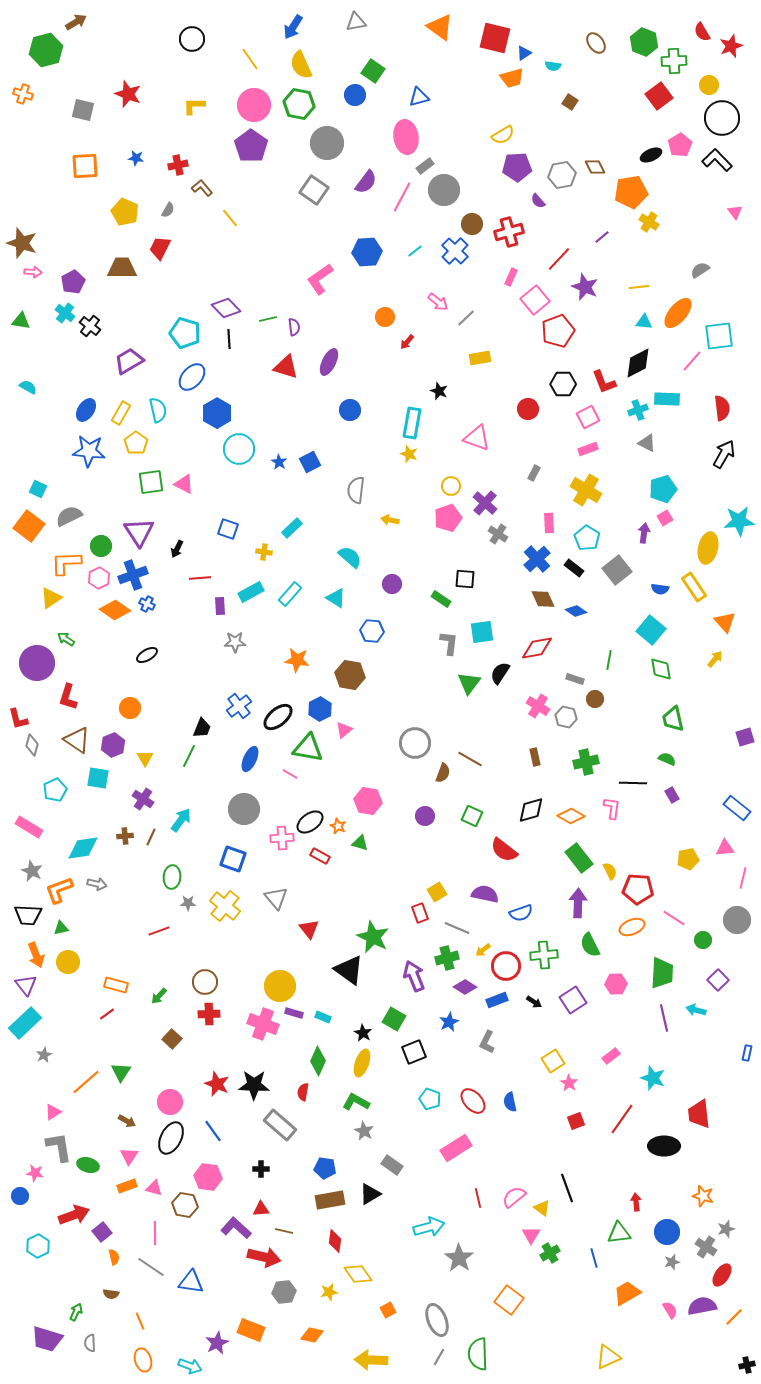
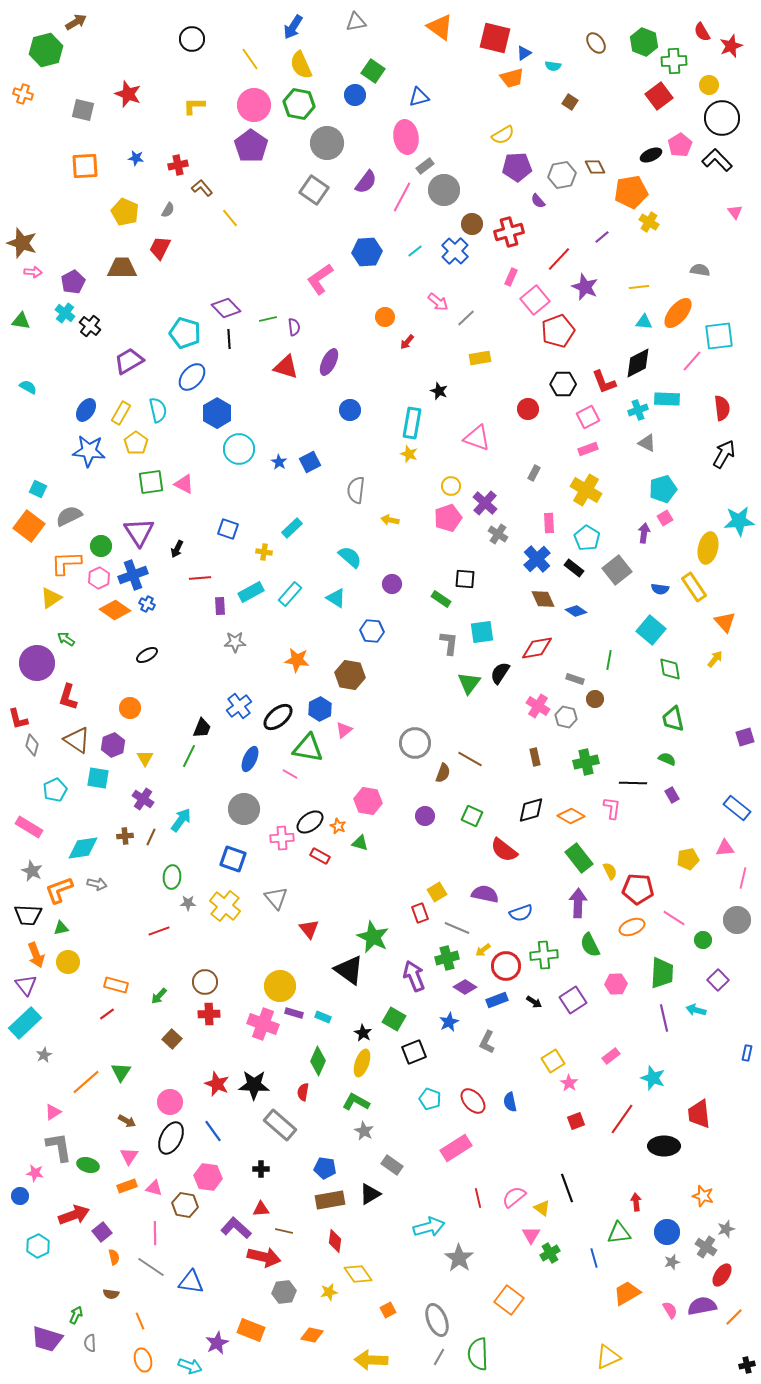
gray semicircle at (700, 270): rotated 42 degrees clockwise
green diamond at (661, 669): moved 9 px right
green arrow at (76, 1312): moved 3 px down
